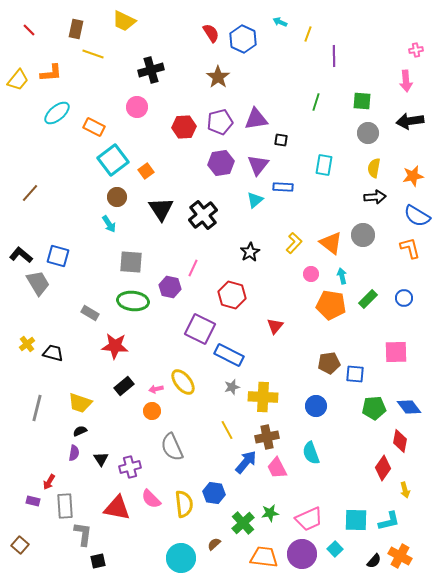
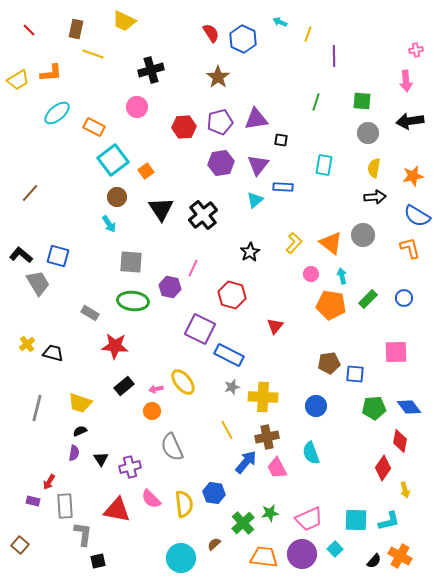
yellow trapezoid at (18, 80): rotated 20 degrees clockwise
red triangle at (117, 508): moved 2 px down
